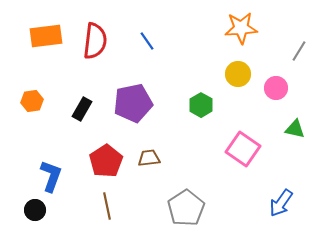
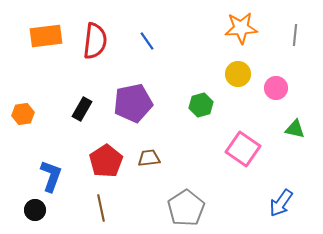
gray line: moved 4 px left, 16 px up; rotated 25 degrees counterclockwise
orange hexagon: moved 9 px left, 13 px down
green hexagon: rotated 15 degrees clockwise
brown line: moved 6 px left, 2 px down
